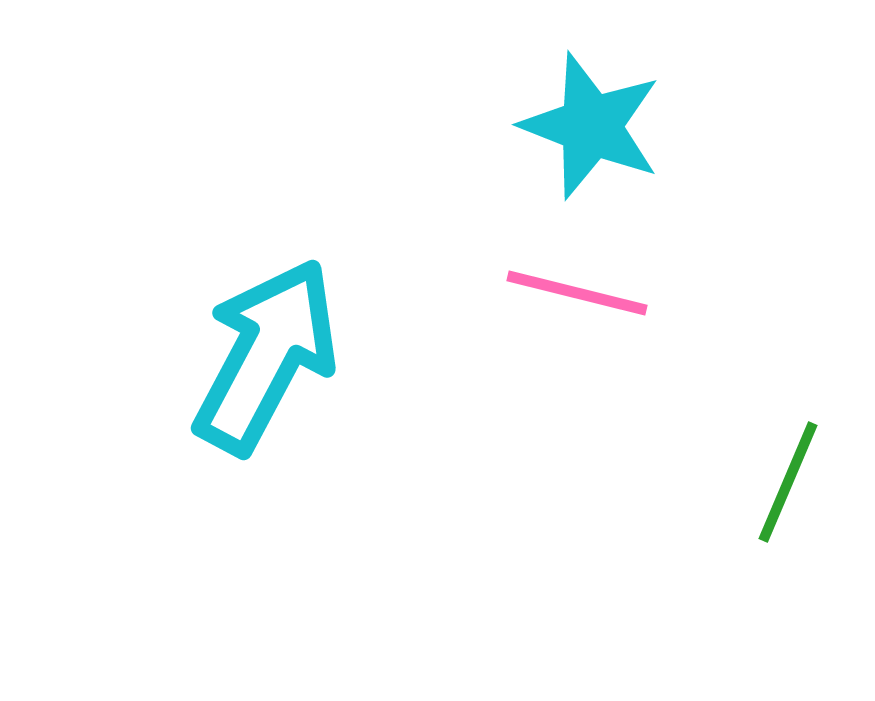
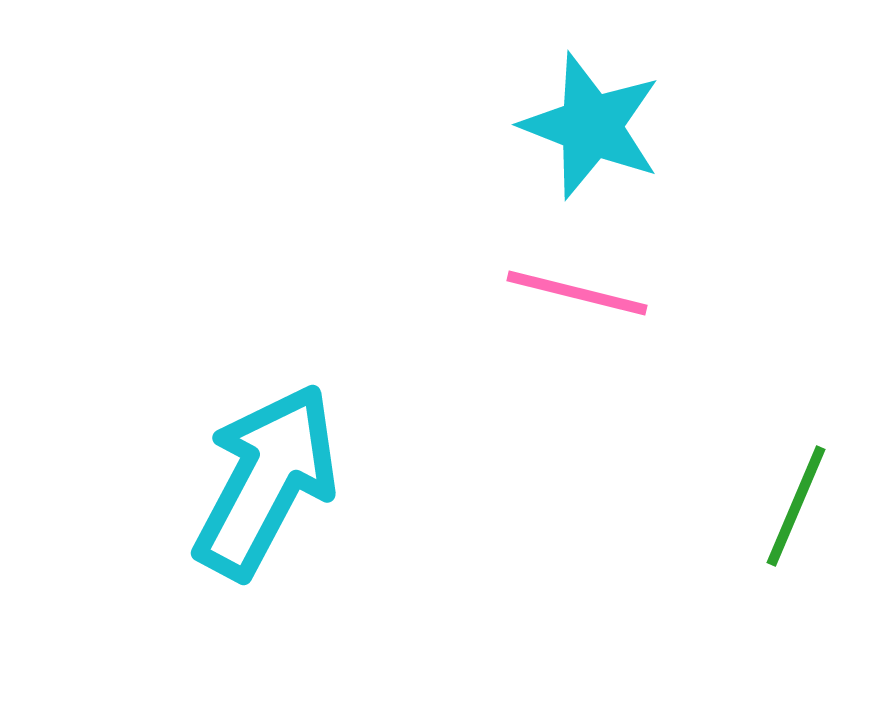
cyan arrow: moved 125 px down
green line: moved 8 px right, 24 px down
